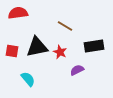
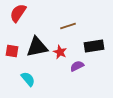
red semicircle: rotated 48 degrees counterclockwise
brown line: moved 3 px right; rotated 49 degrees counterclockwise
purple semicircle: moved 4 px up
